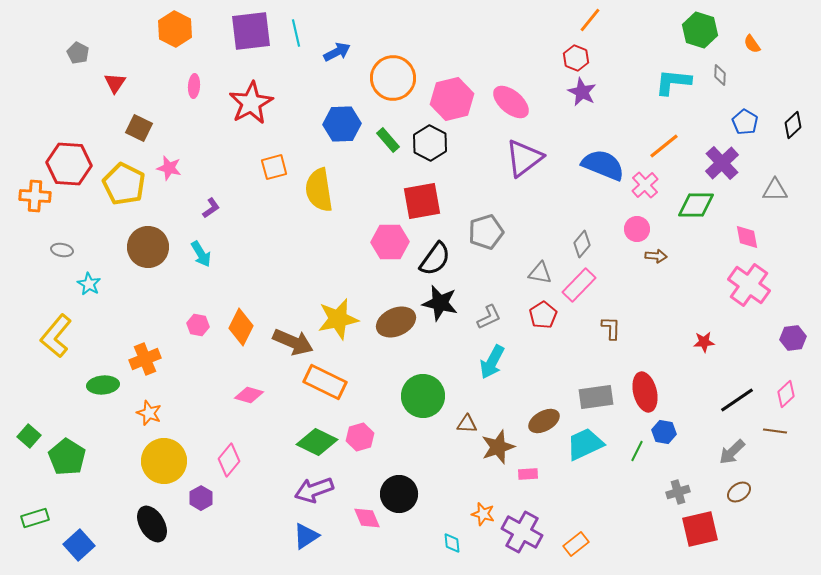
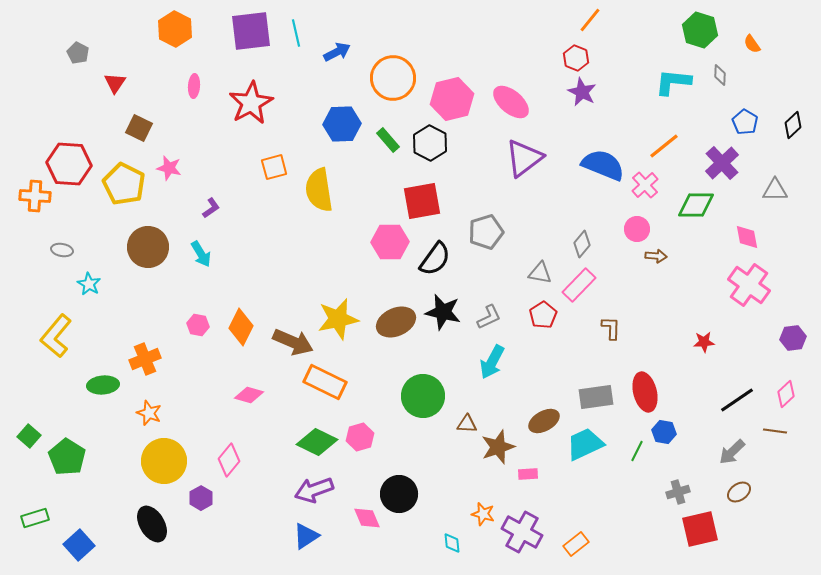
black star at (440, 303): moved 3 px right, 9 px down
